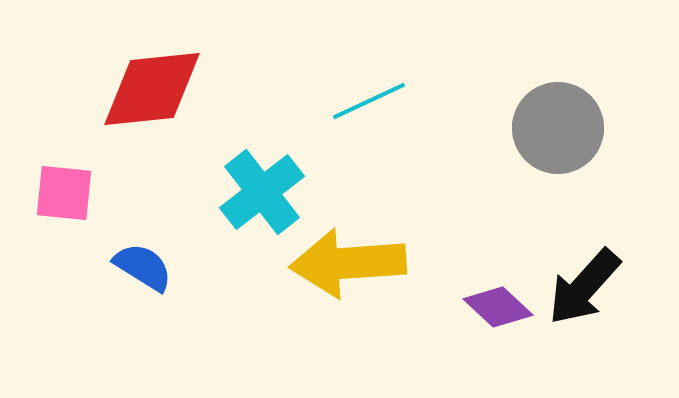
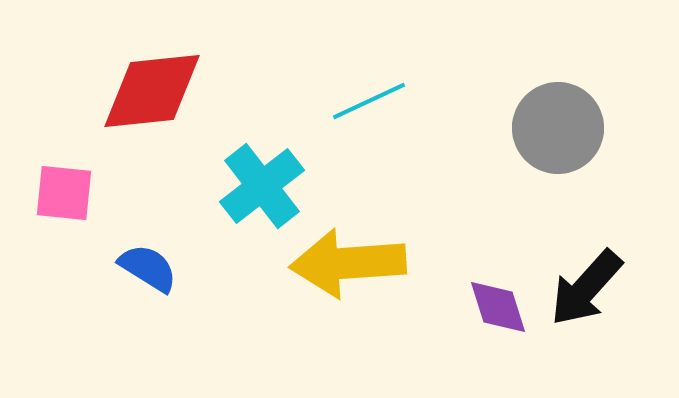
red diamond: moved 2 px down
cyan cross: moved 6 px up
blue semicircle: moved 5 px right, 1 px down
black arrow: moved 2 px right, 1 px down
purple diamond: rotated 30 degrees clockwise
